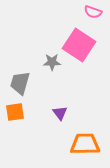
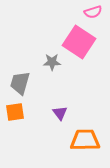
pink semicircle: rotated 36 degrees counterclockwise
pink square: moved 3 px up
orange trapezoid: moved 4 px up
